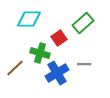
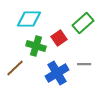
green cross: moved 4 px left, 7 px up
